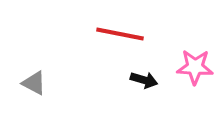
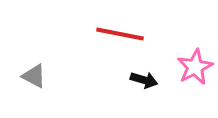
pink star: rotated 30 degrees counterclockwise
gray triangle: moved 7 px up
